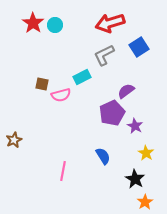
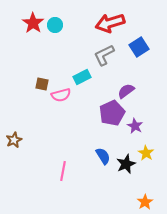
black star: moved 9 px left, 15 px up; rotated 18 degrees clockwise
